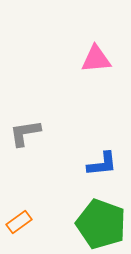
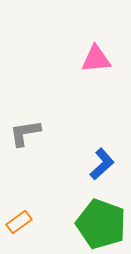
blue L-shape: rotated 36 degrees counterclockwise
